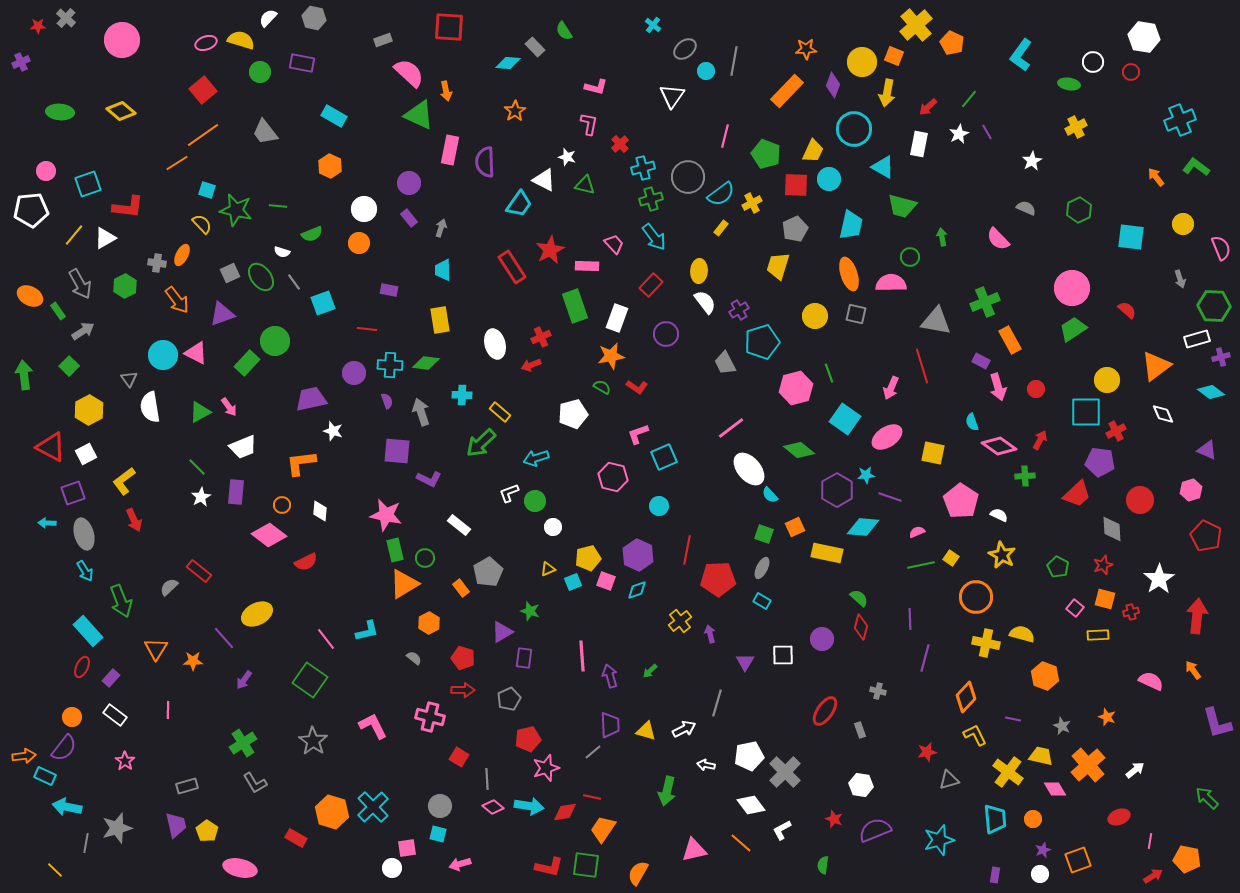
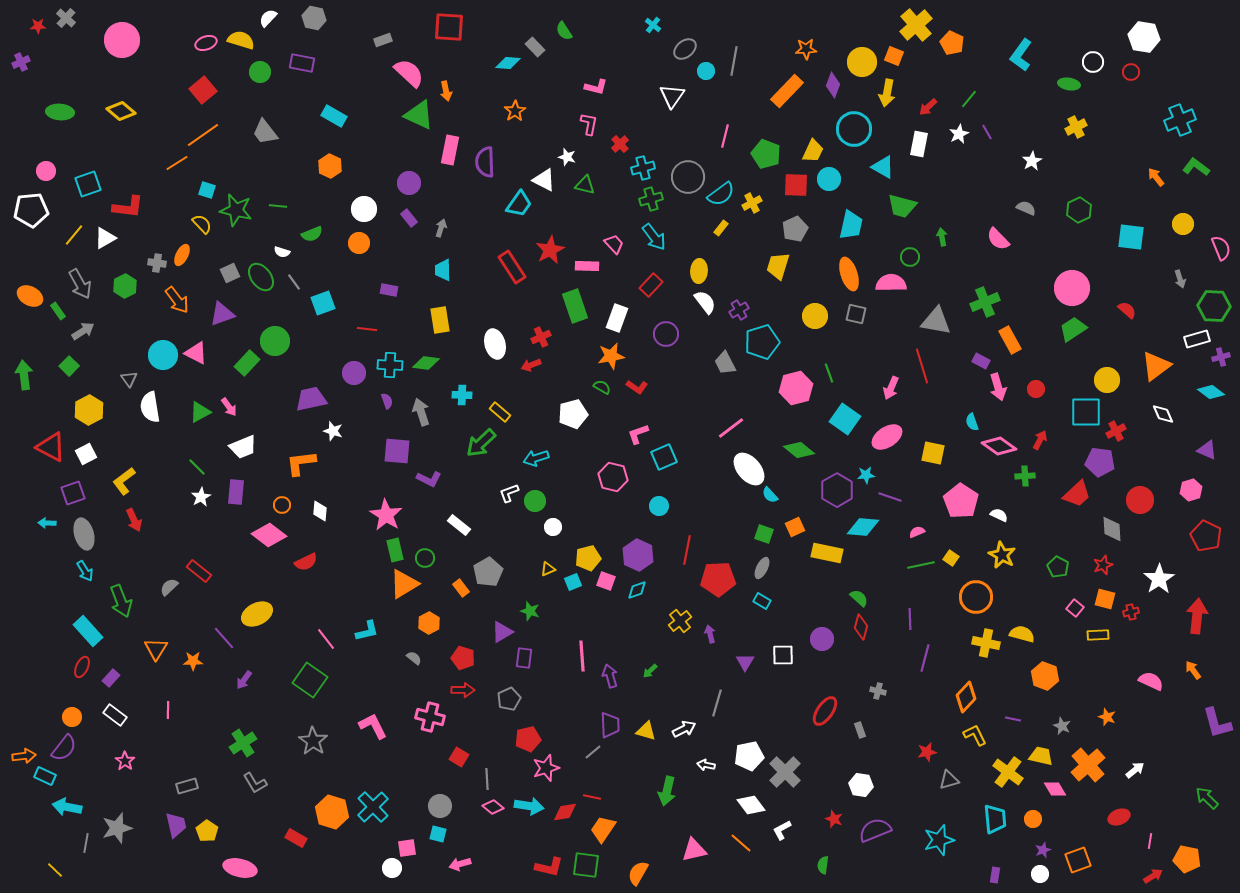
pink star at (386, 515): rotated 20 degrees clockwise
